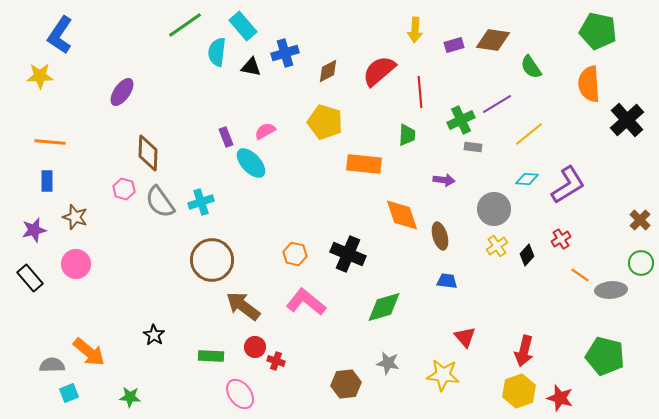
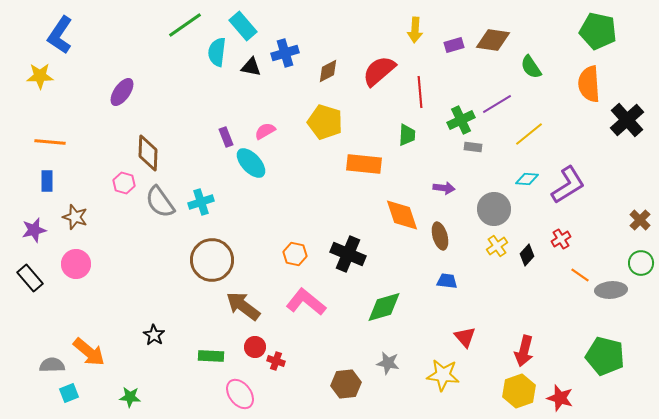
purple arrow at (444, 180): moved 8 px down
pink hexagon at (124, 189): moved 6 px up
